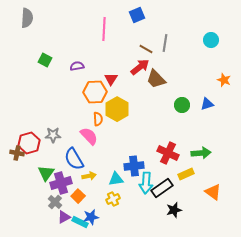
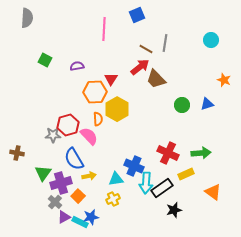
red hexagon: moved 39 px right, 18 px up
blue cross: rotated 30 degrees clockwise
green triangle: moved 3 px left
